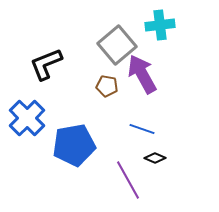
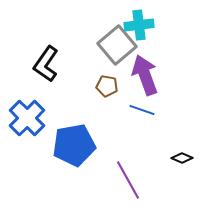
cyan cross: moved 21 px left
black L-shape: rotated 33 degrees counterclockwise
purple arrow: moved 3 px right, 1 px down; rotated 9 degrees clockwise
blue line: moved 19 px up
black diamond: moved 27 px right
